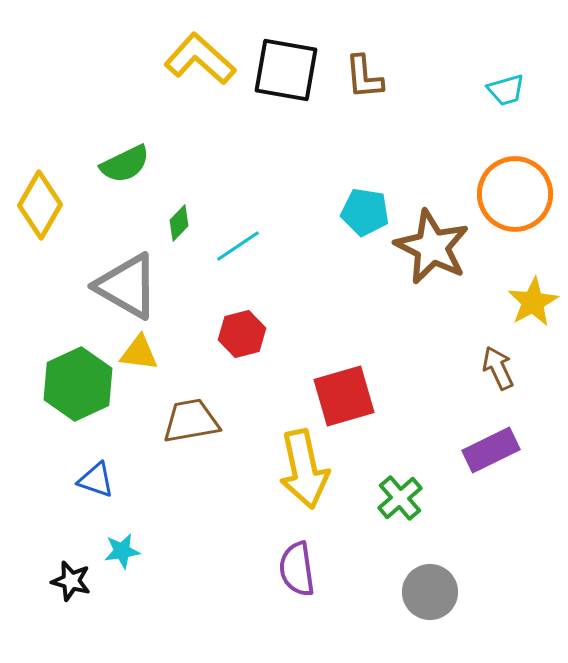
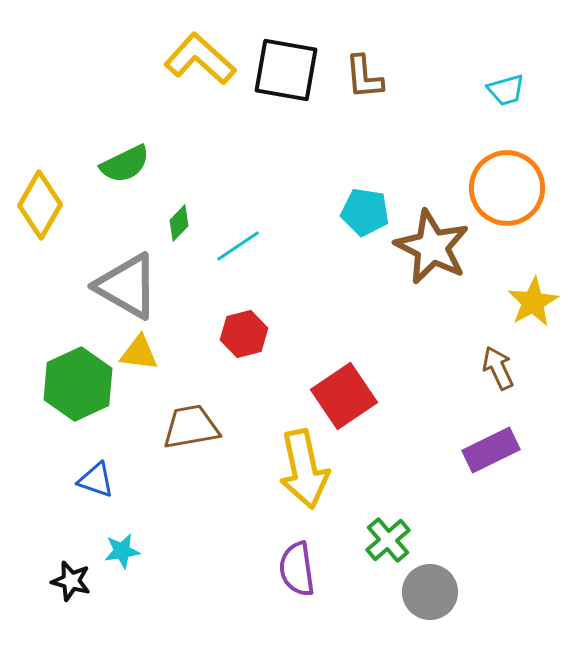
orange circle: moved 8 px left, 6 px up
red hexagon: moved 2 px right
red square: rotated 18 degrees counterclockwise
brown trapezoid: moved 6 px down
green cross: moved 12 px left, 42 px down
